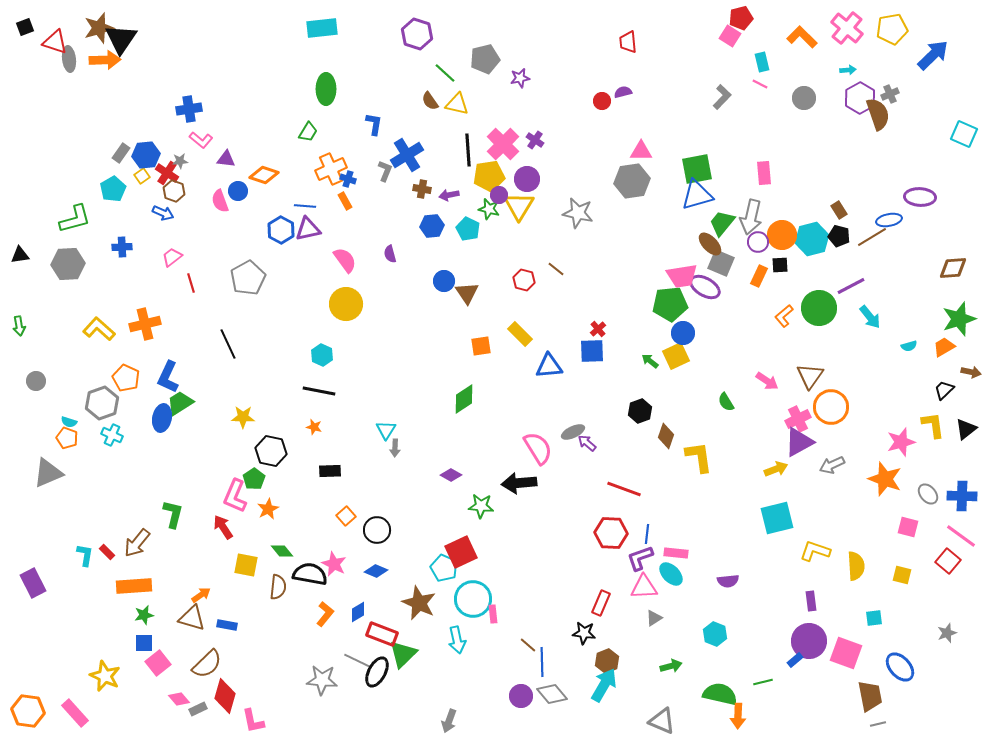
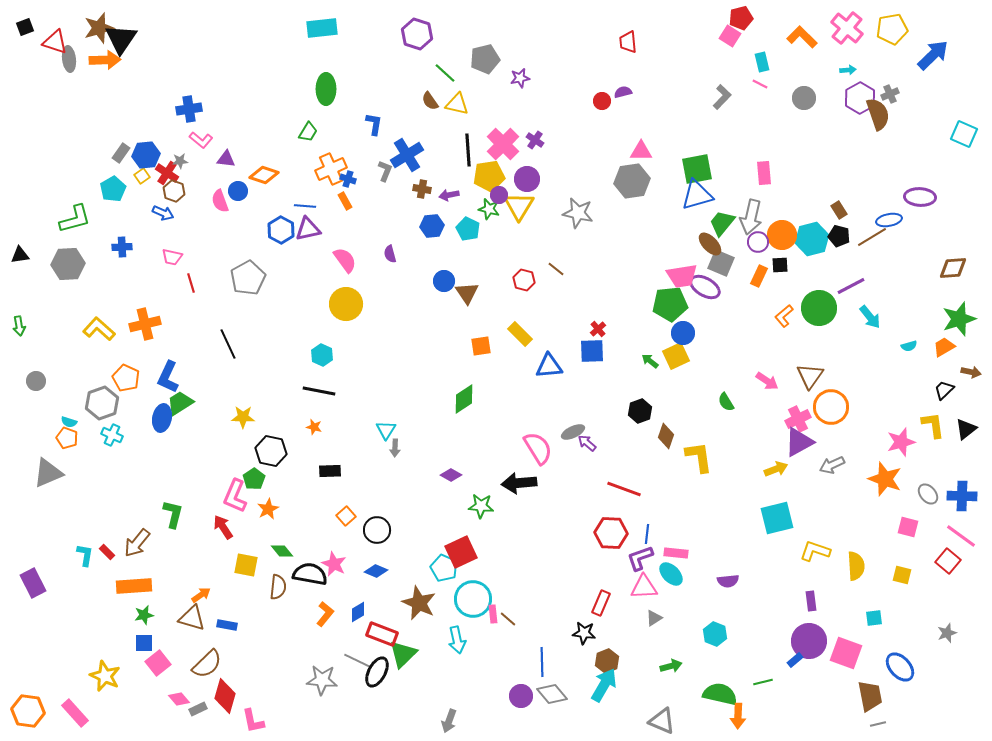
pink trapezoid at (172, 257): rotated 130 degrees counterclockwise
brown line at (528, 645): moved 20 px left, 26 px up
